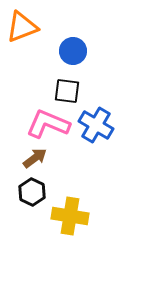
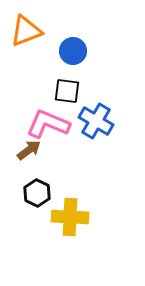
orange triangle: moved 4 px right, 4 px down
blue cross: moved 4 px up
brown arrow: moved 6 px left, 8 px up
black hexagon: moved 5 px right, 1 px down
yellow cross: moved 1 px down; rotated 6 degrees counterclockwise
